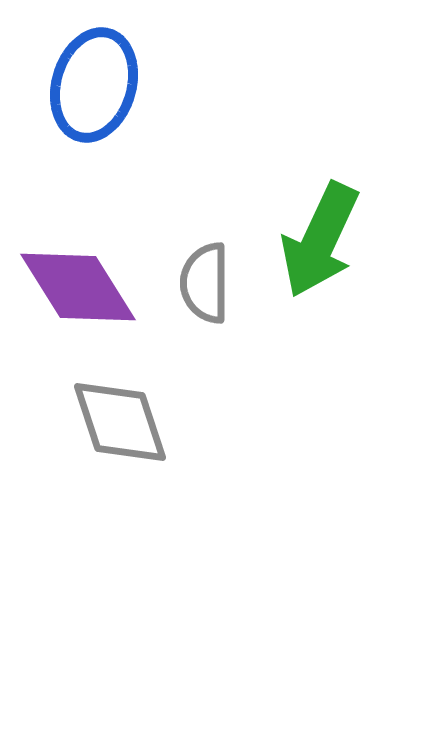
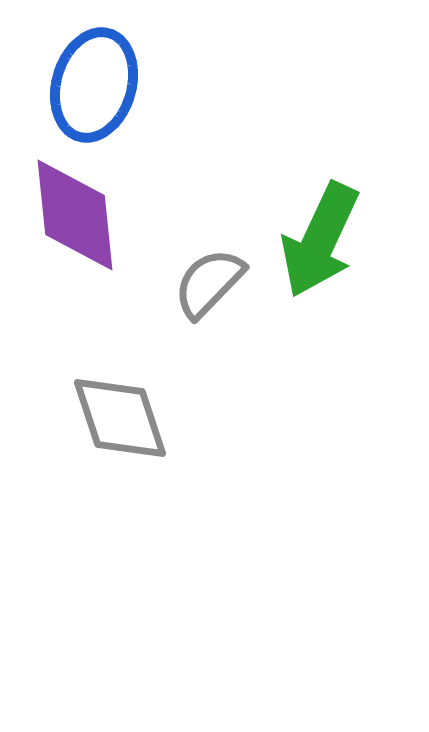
gray semicircle: moved 4 px right; rotated 44 degrees clockwise
purple diamond: moved 3 px left, 72 px up; rotated 26 degrees clockwise
gray diamond: moved 4 px up
